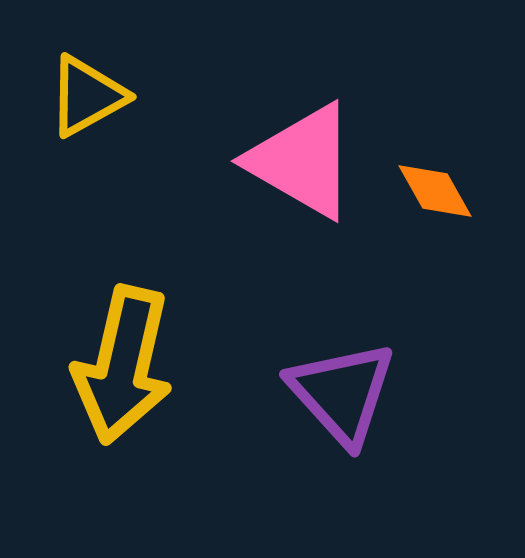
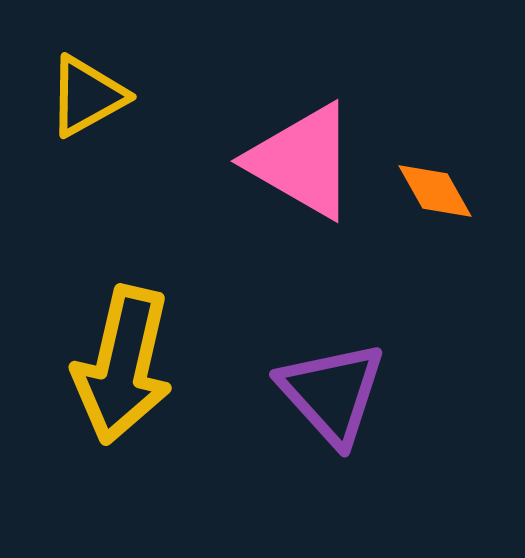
purple triangle: moved 10 px left
